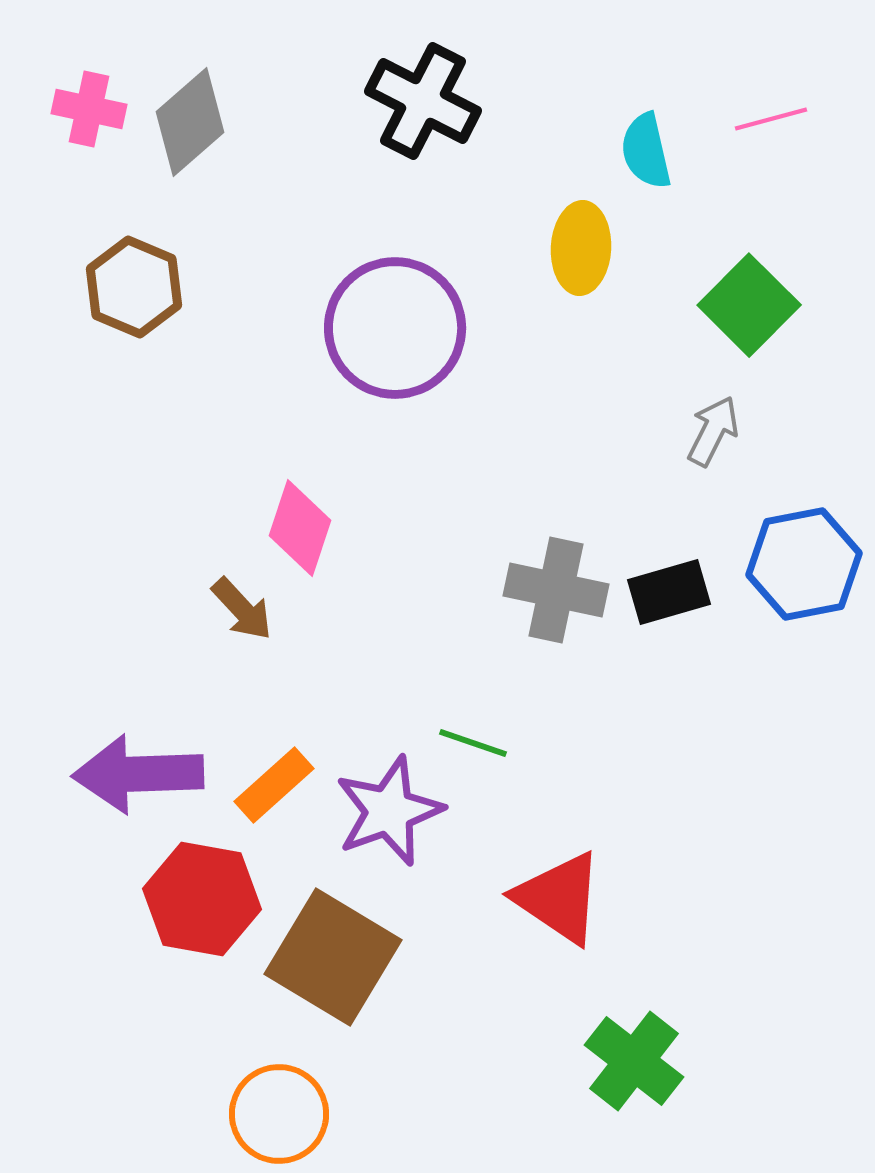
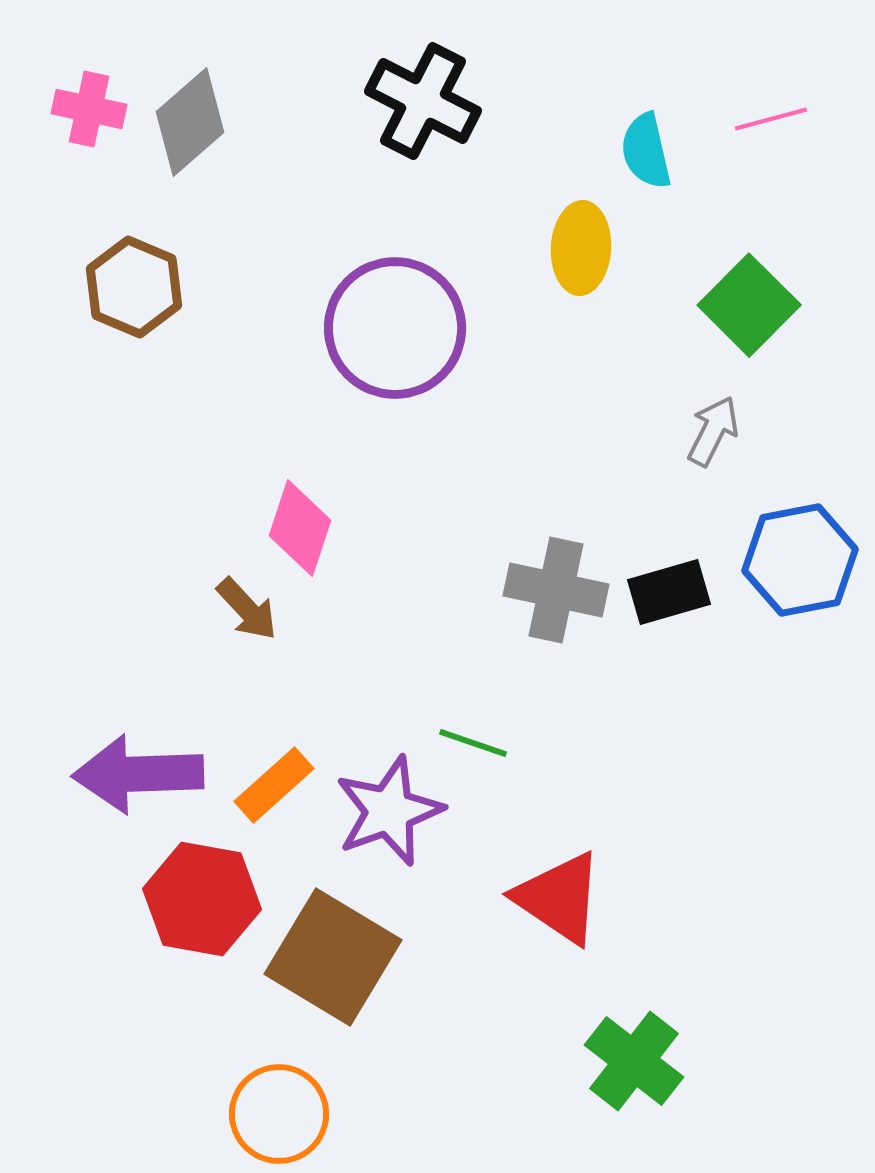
blue hexagon: moved 4 px left, 4 px up
brown arrow: moved 5 px right
